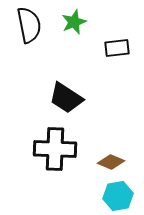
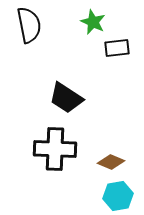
green star: moved 19 px right; rotated 25 degrees counterclockwise
